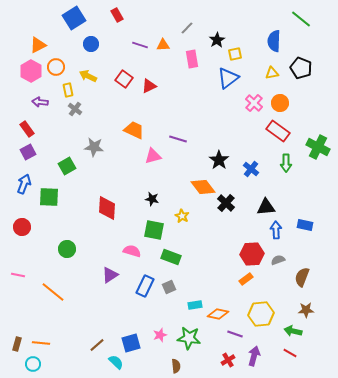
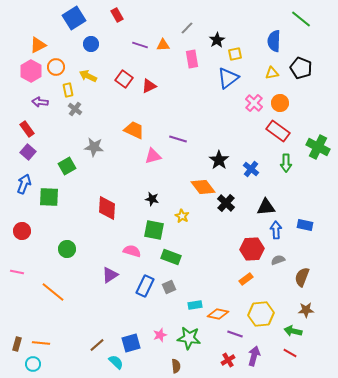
purple square at (28, 152): rotated 21 degrees counterclockwise
red circle at (22, 227): moved 4 px down
red hexagon at (252, 254): moved 5 px up
pink line at (18, 275): moved 1 px left, 3 px up
